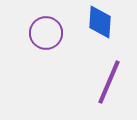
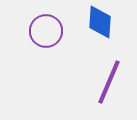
purple circle: moved 2 px up
